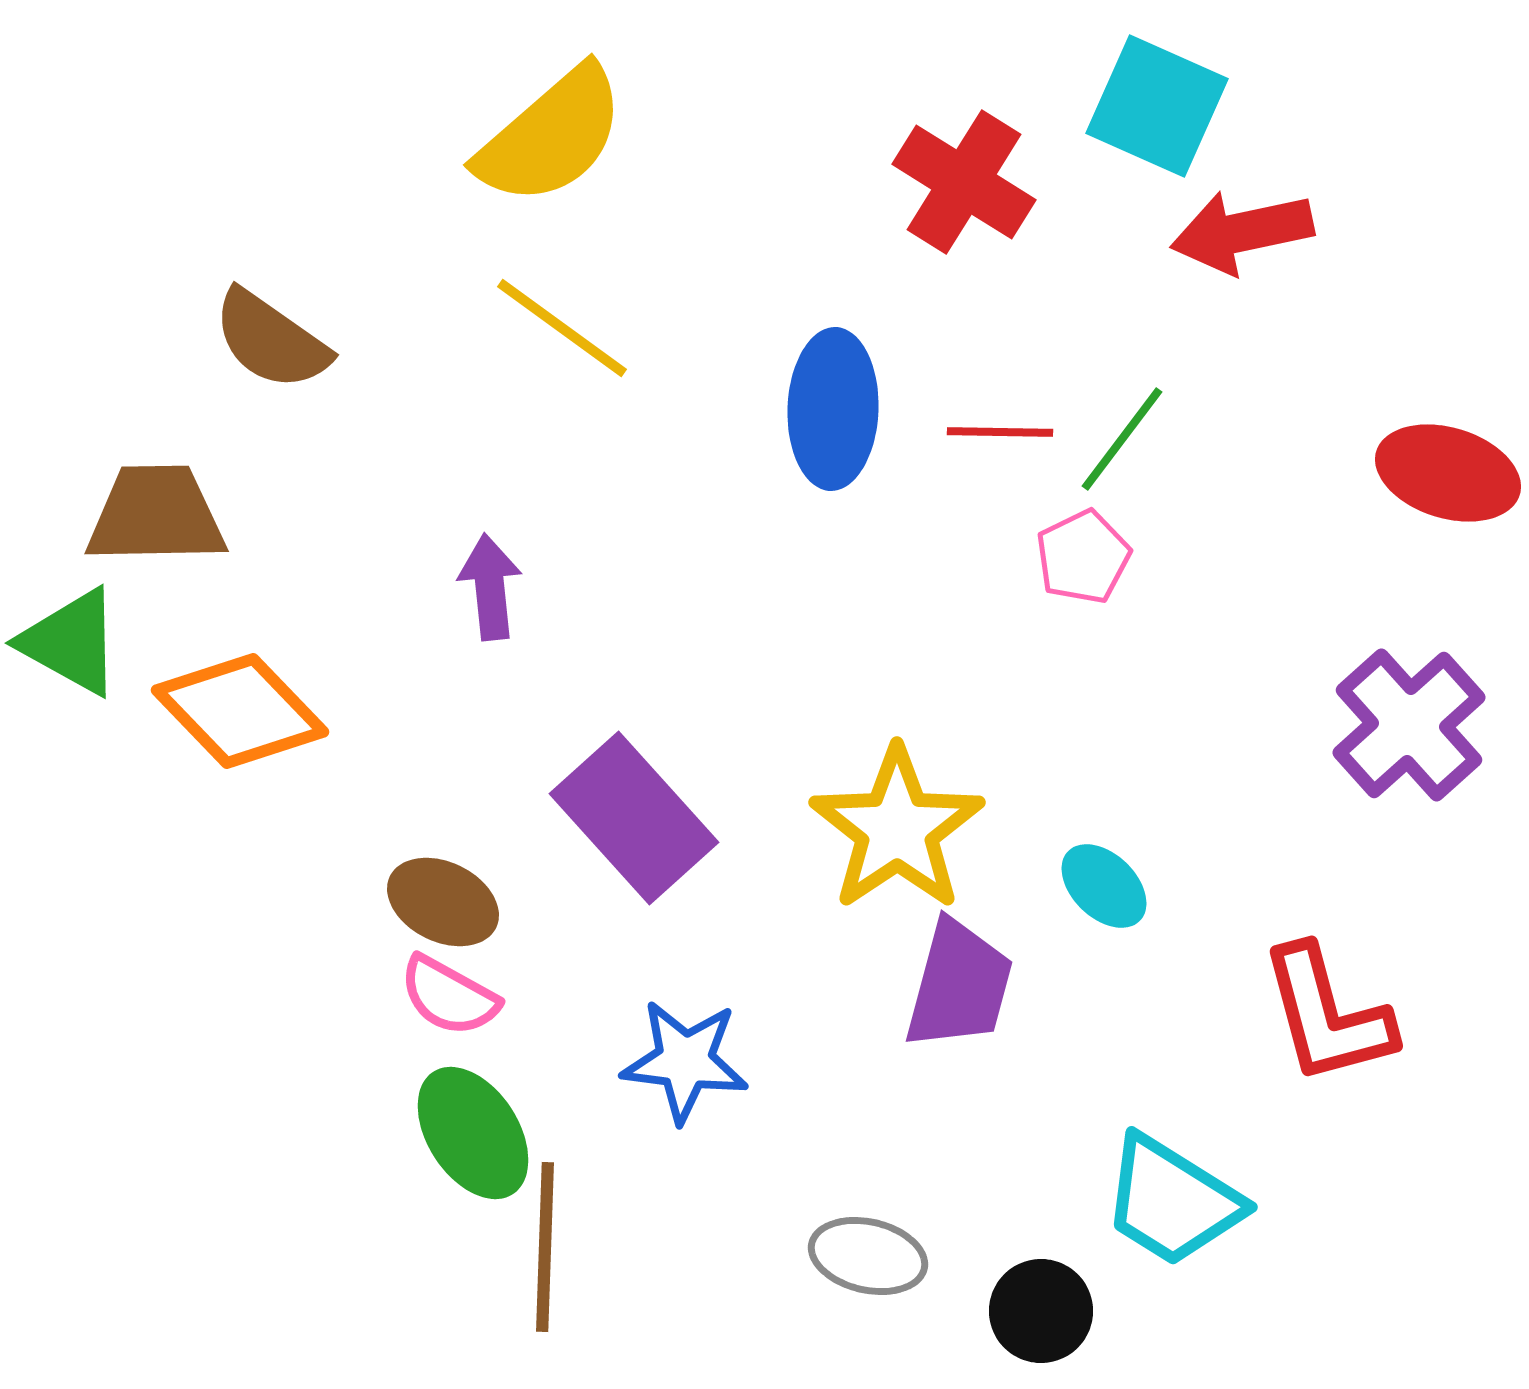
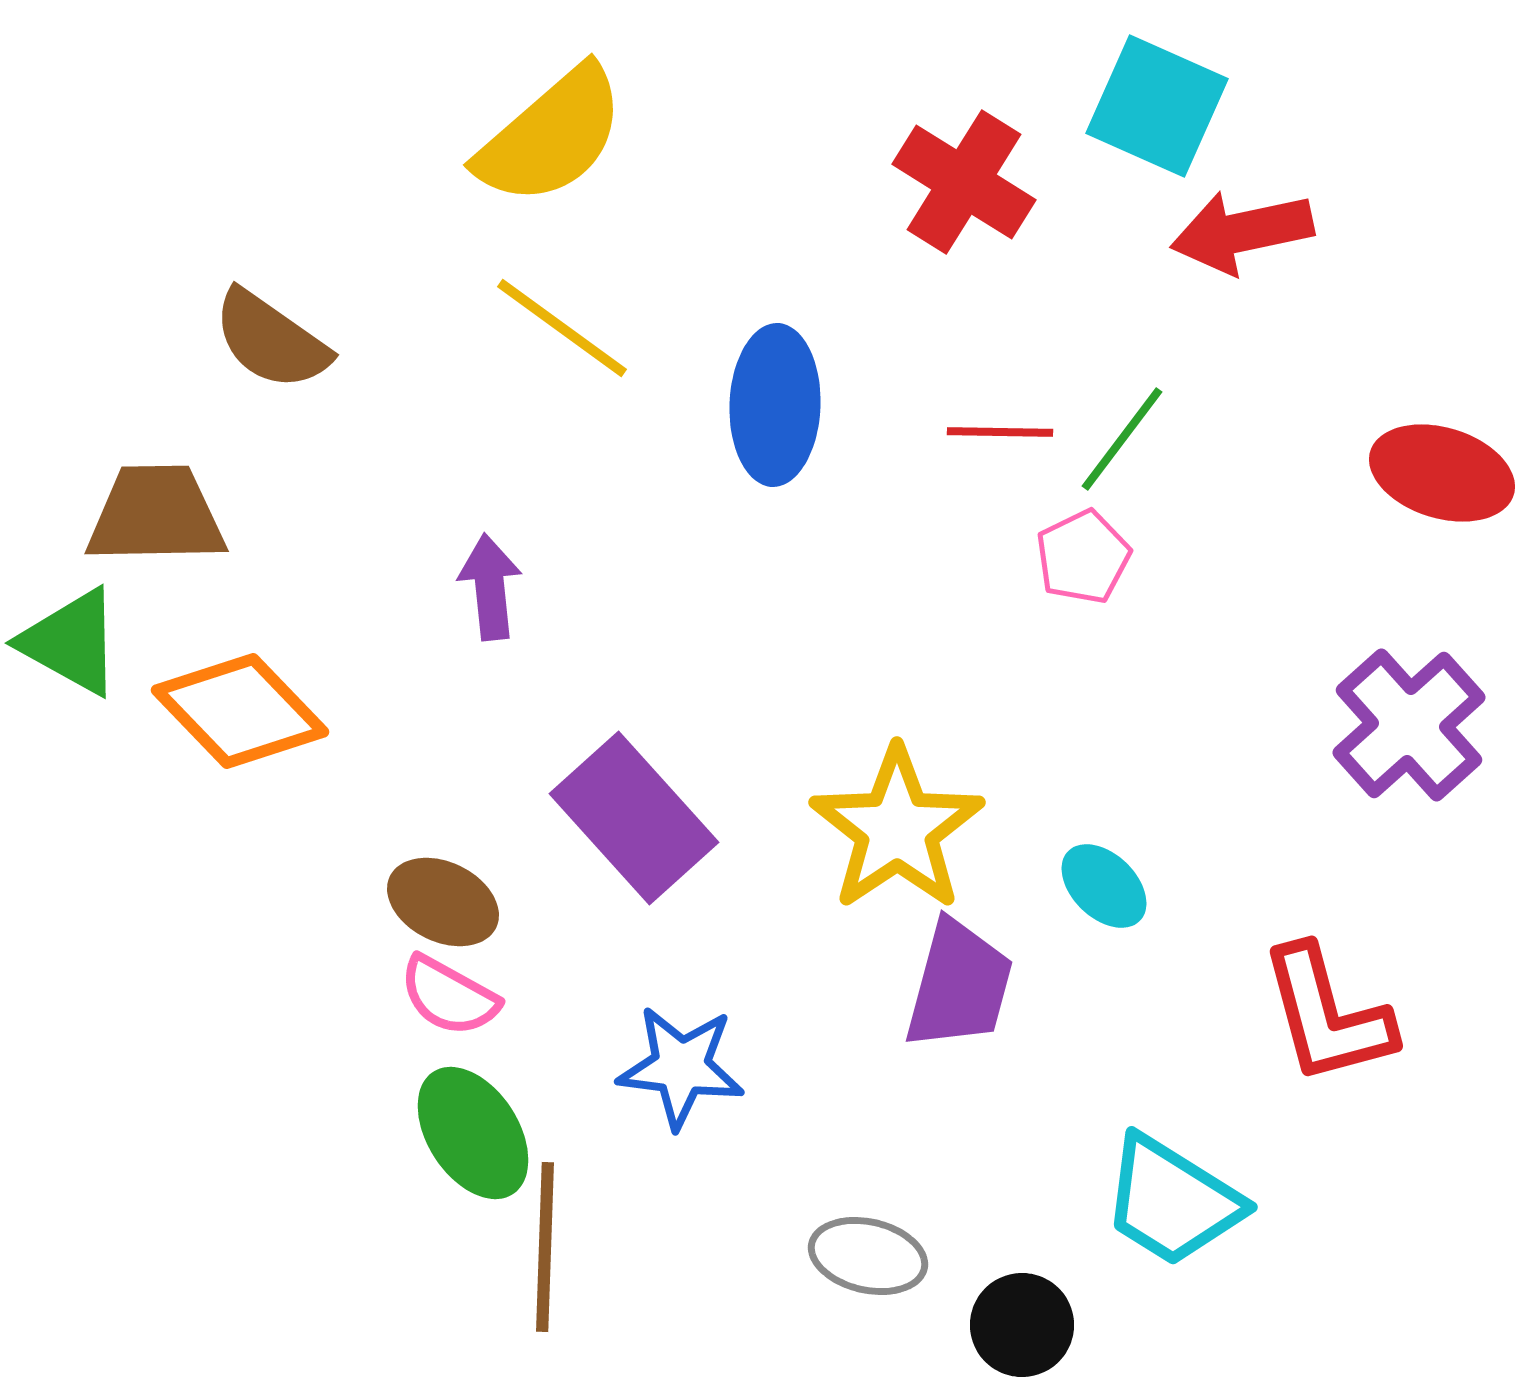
blue ellipse: moved 58 px left, 4 px up
red ellipse: moved 6 px left
blue star: moved 4 px left, 6 px down
black circle: moved 19 px left, 14 px down
